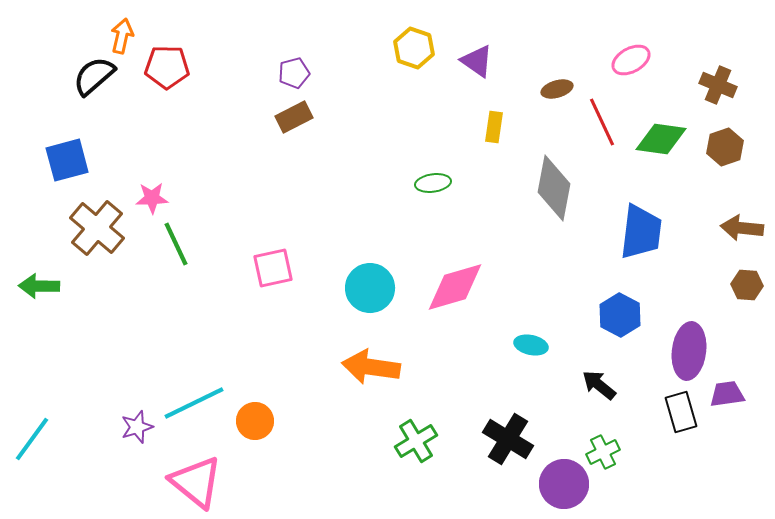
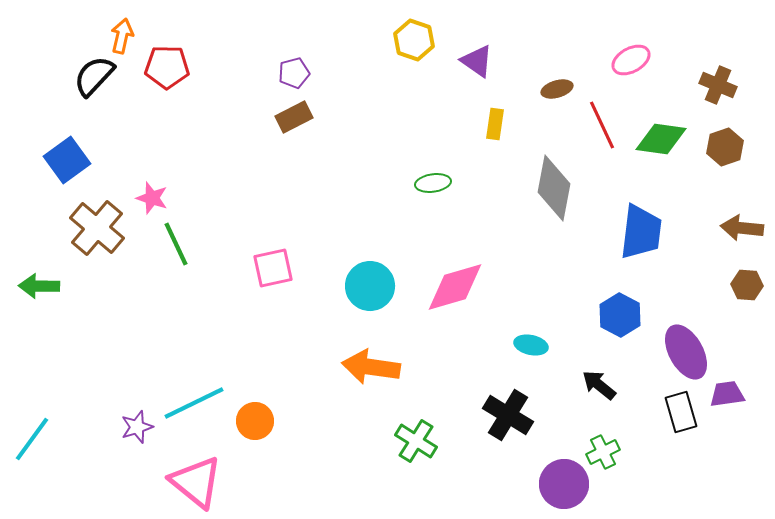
yellow hexagon at (414, 48): moved 8 px up
black semicircle at (94, 76): rotated 6 degrees counterclockwise
red line at (602, 122): moved 3 px down
yellow rectangle at (494, 127): moved 1 px right, 3 px up
blue square at (67, 160): rotated 21 degrees counterclockwise
pink star at (152, 198): rotated 20 degrees clockwise
cyan circle at (370, 288): moved 2 px up
purple ellipse at (689, 351): moved 3 px left, 1 px down; rotated 36 degrees counterclockwise
black cross at (508, 439): moved 24 px up
green cross at (416, 441): rotated 27 degrees counterclockwise
